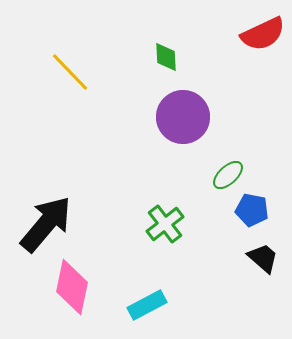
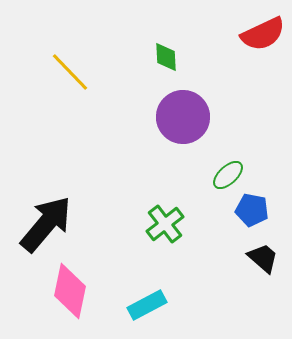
pink diamond: moved 2 px left, 4 px down
